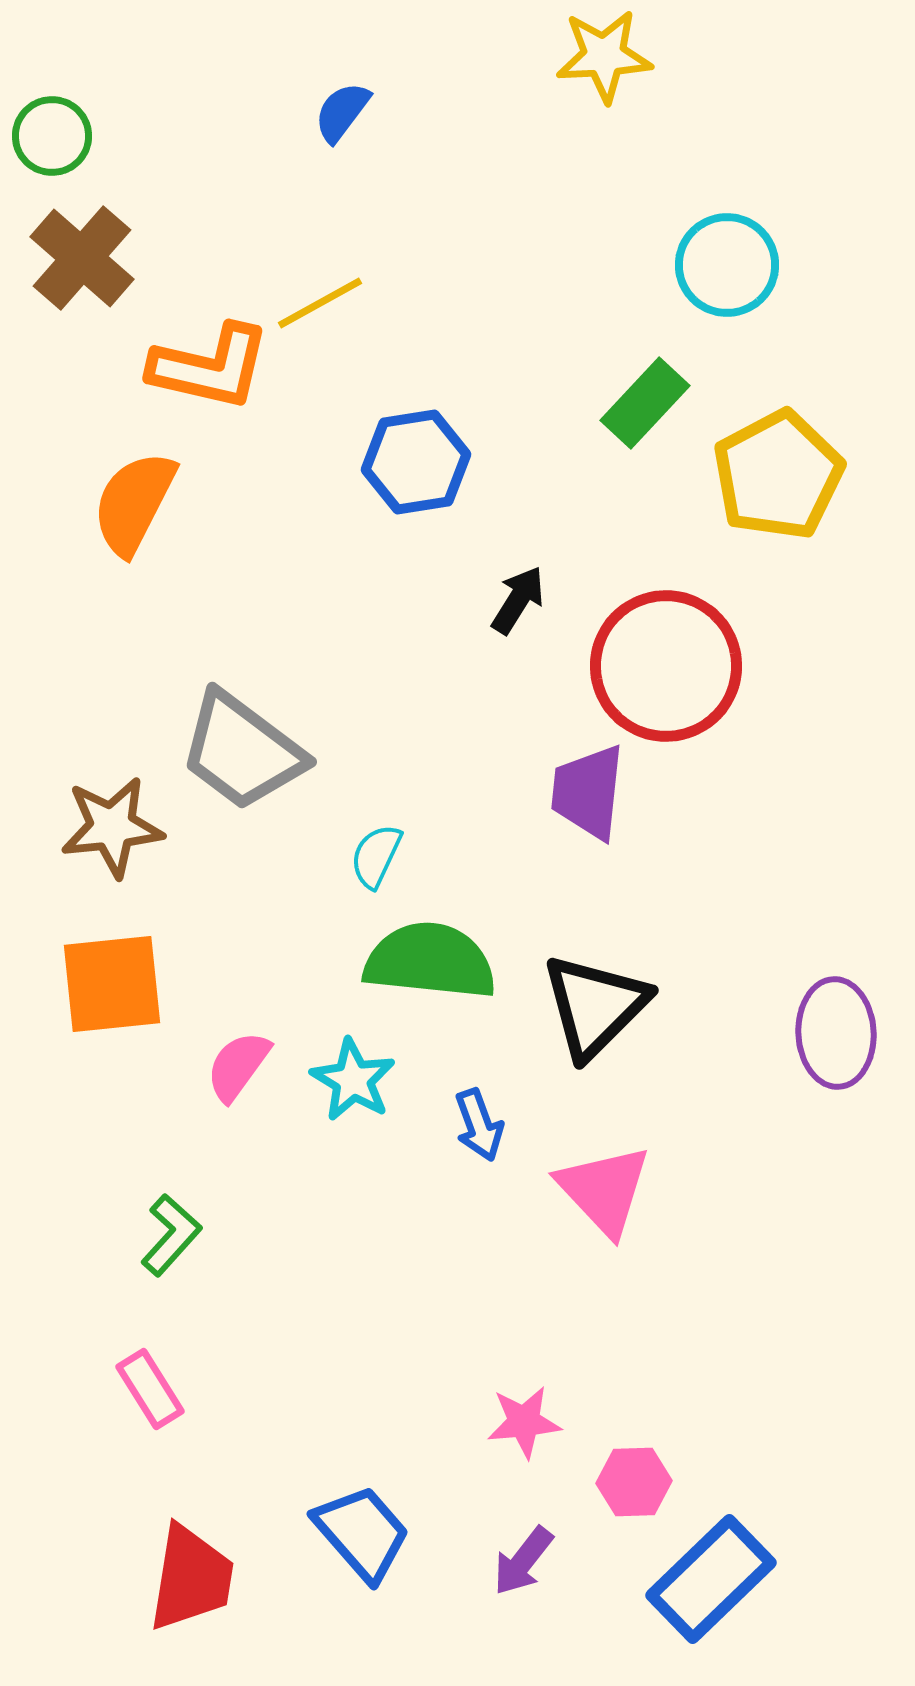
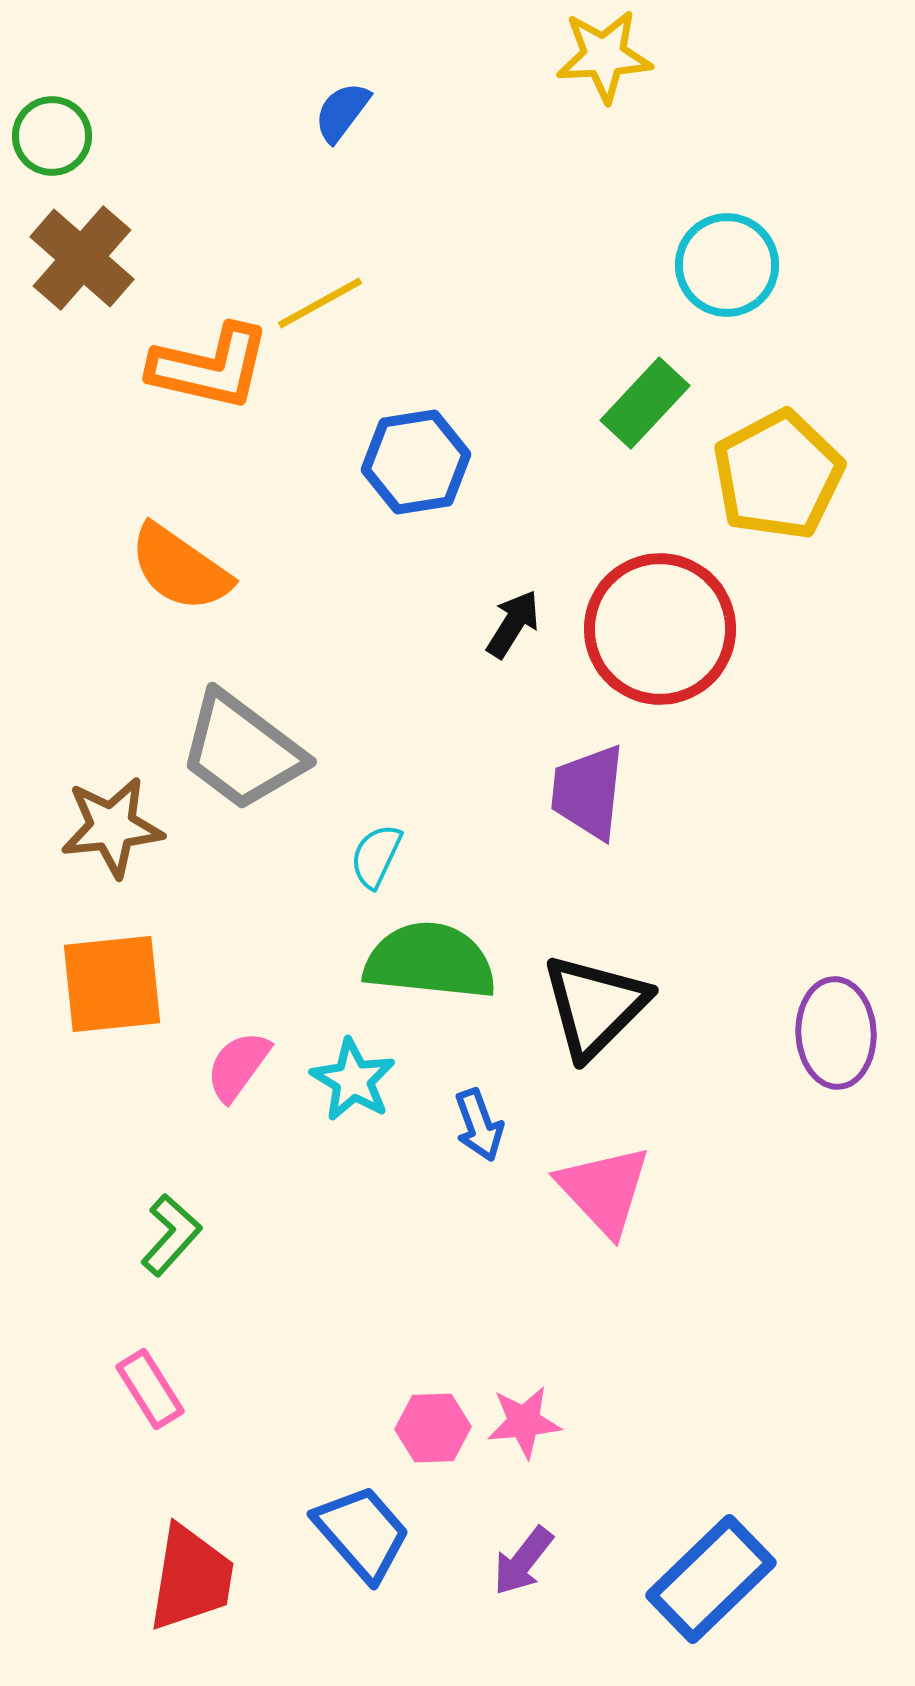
orange semicircle: moved 46 px right, 65 px down; rotated 82 degrees counterclockwise
black arrow: moved 5 px left, 24 px down
red circle: moved 6 px left, 37 px up
pink hexagon: moved 201 px left, 54 px up
